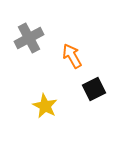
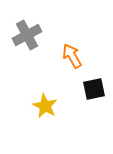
gray cross: moved 2 px left, 3 px up
black square: rotated 15 degrees clockwise
